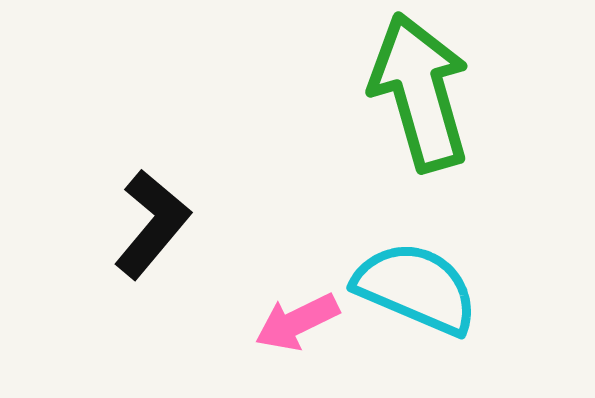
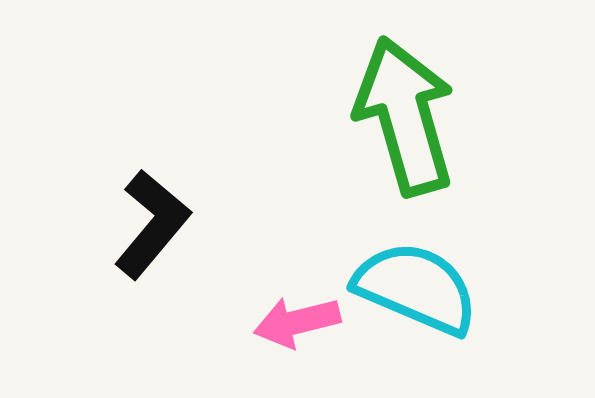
green arrow: moved 15 px left, 24 px down
pink arrow: rotated 12 degrees clockwise
